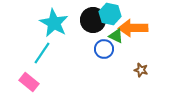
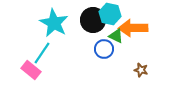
pink rectangle: moved 2 px right, 12 px up
